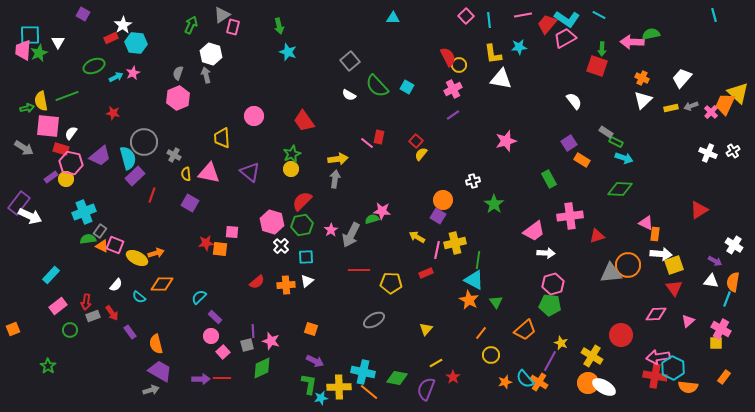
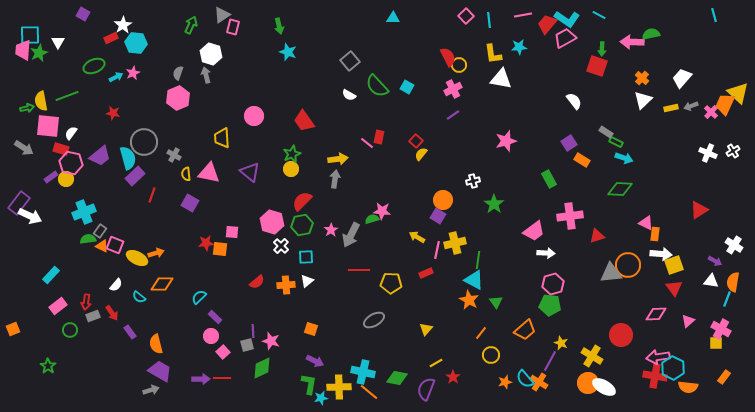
orange cross at (642, 78): rotated 16 degrees clockwise
